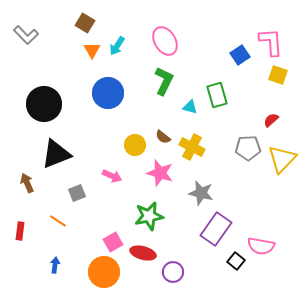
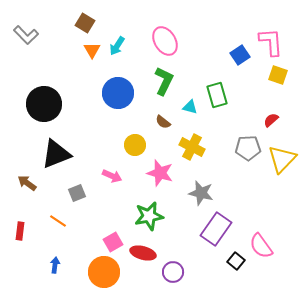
blue circle: moved 10 px right
brown semicircle: moved 15 px up
brown arrow: rotated 30 degrees counterclockwise
pink semicircle: rotated 44 degrees clockwise
